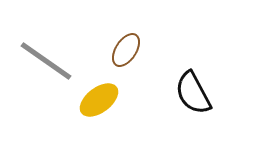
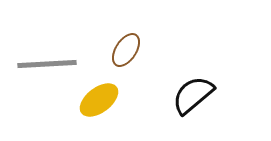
gray line: moved 1 px right, 3 px down; rotated 38 degrees counterclockwise
black semicircle: moved 2 px down; rotated 78 degrees clockwise
